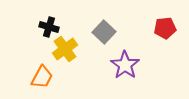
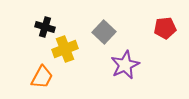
black cross: moved 4 px left
yellow cross: rotated 15 degrees clockwise
purple star: rotated 12 degrees clockwise
